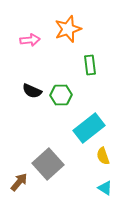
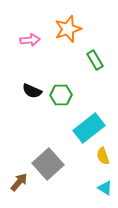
green rectangle: moved 5 px right, 5 px up; rotated 24 degrees counterclockwise
